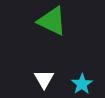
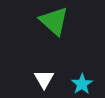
green triangle: moved 2 px right; rotated 16 degrees clockwise
